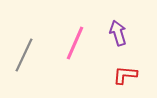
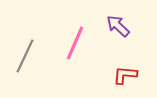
purple arrow: moved 7 px up; rotated 30 degrees counterclockwise
gray line: moved 1 px right, 1 px down
